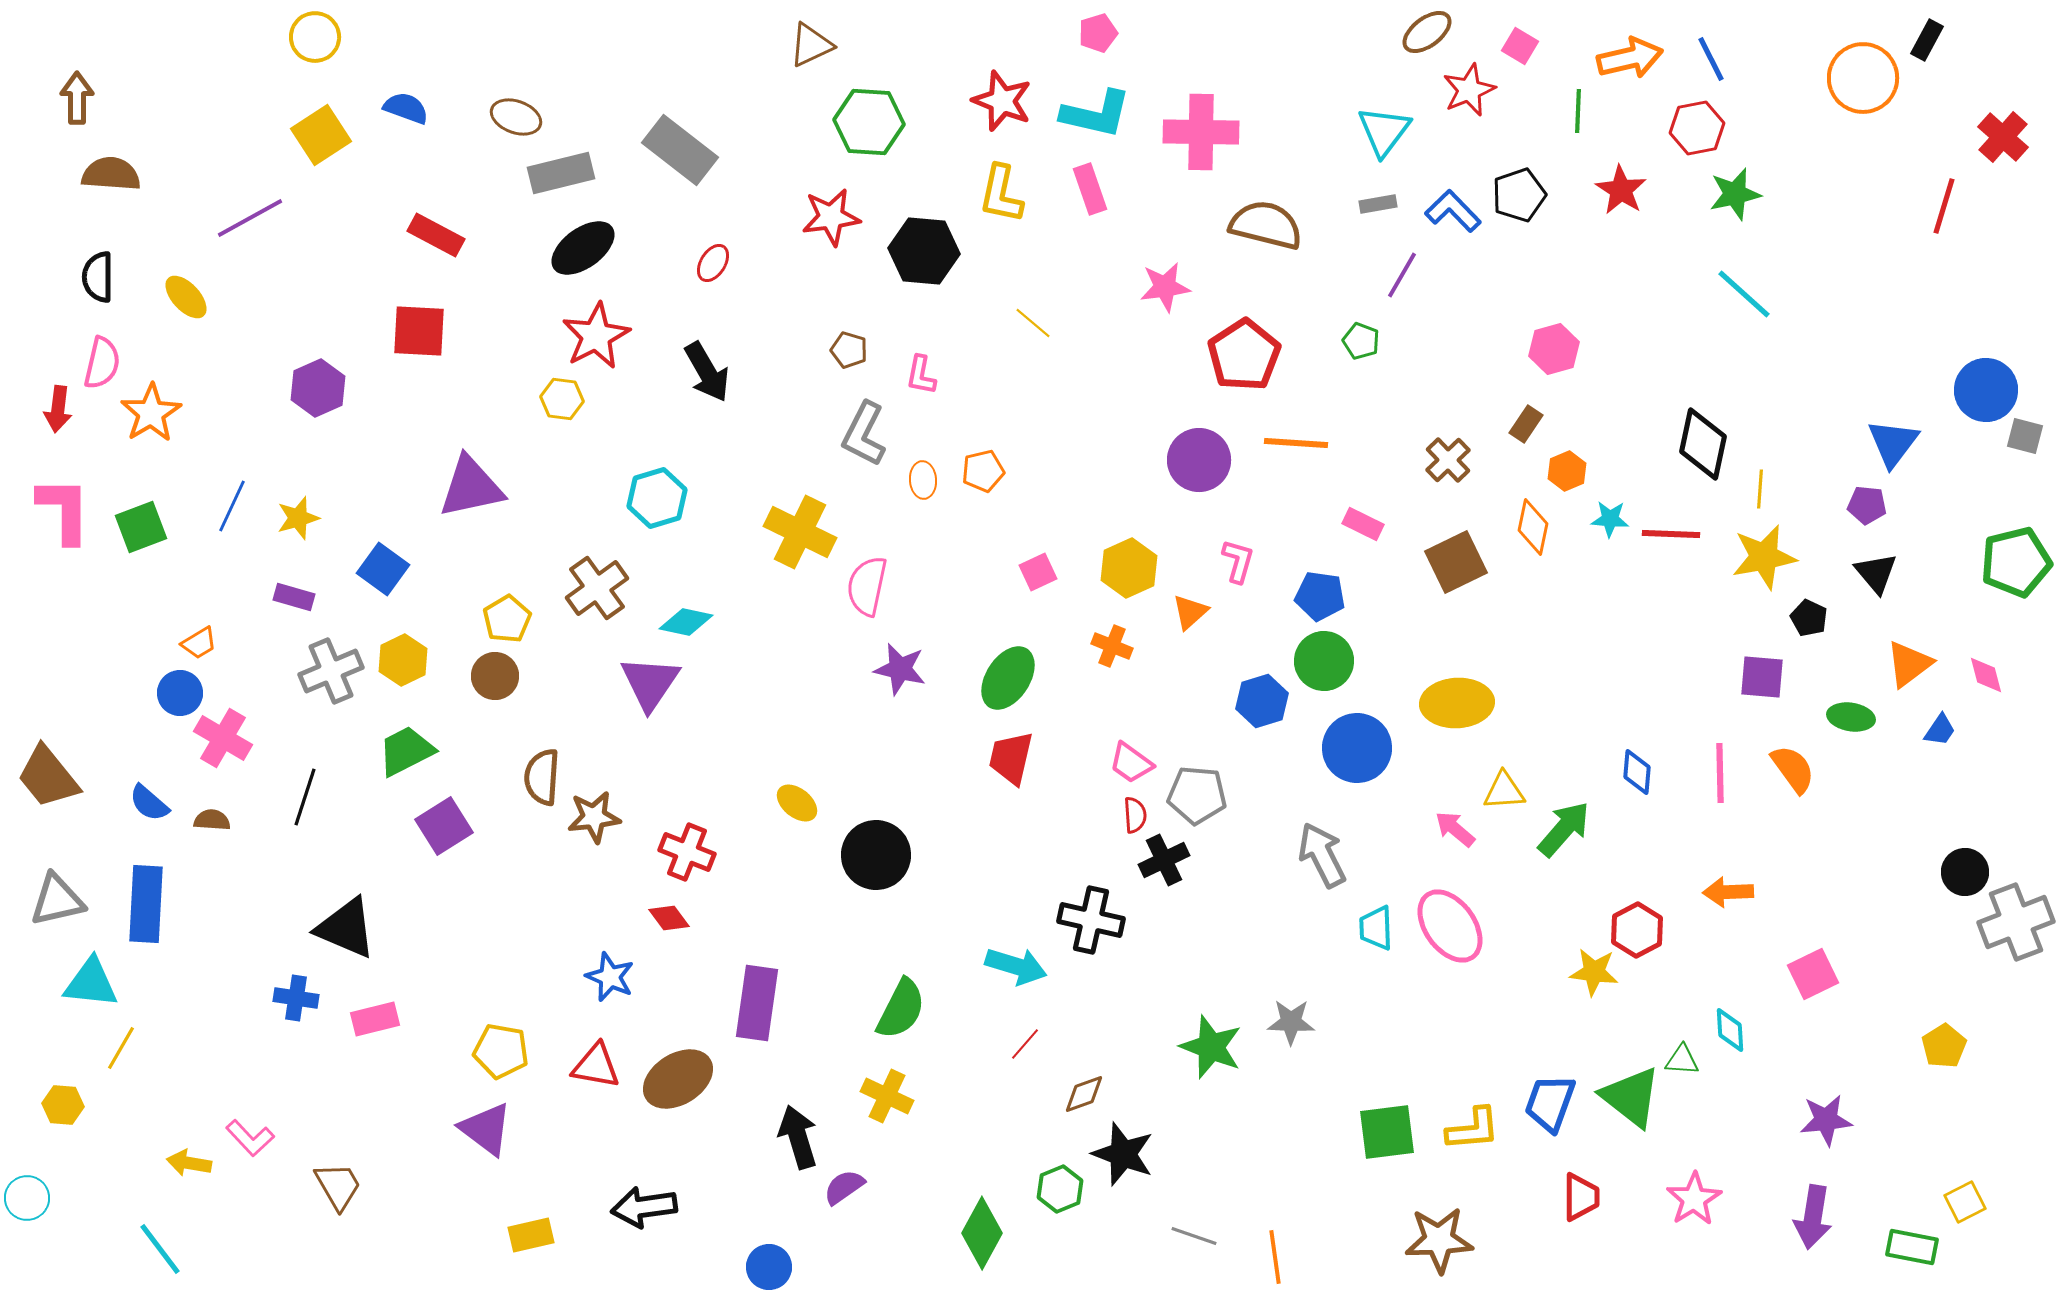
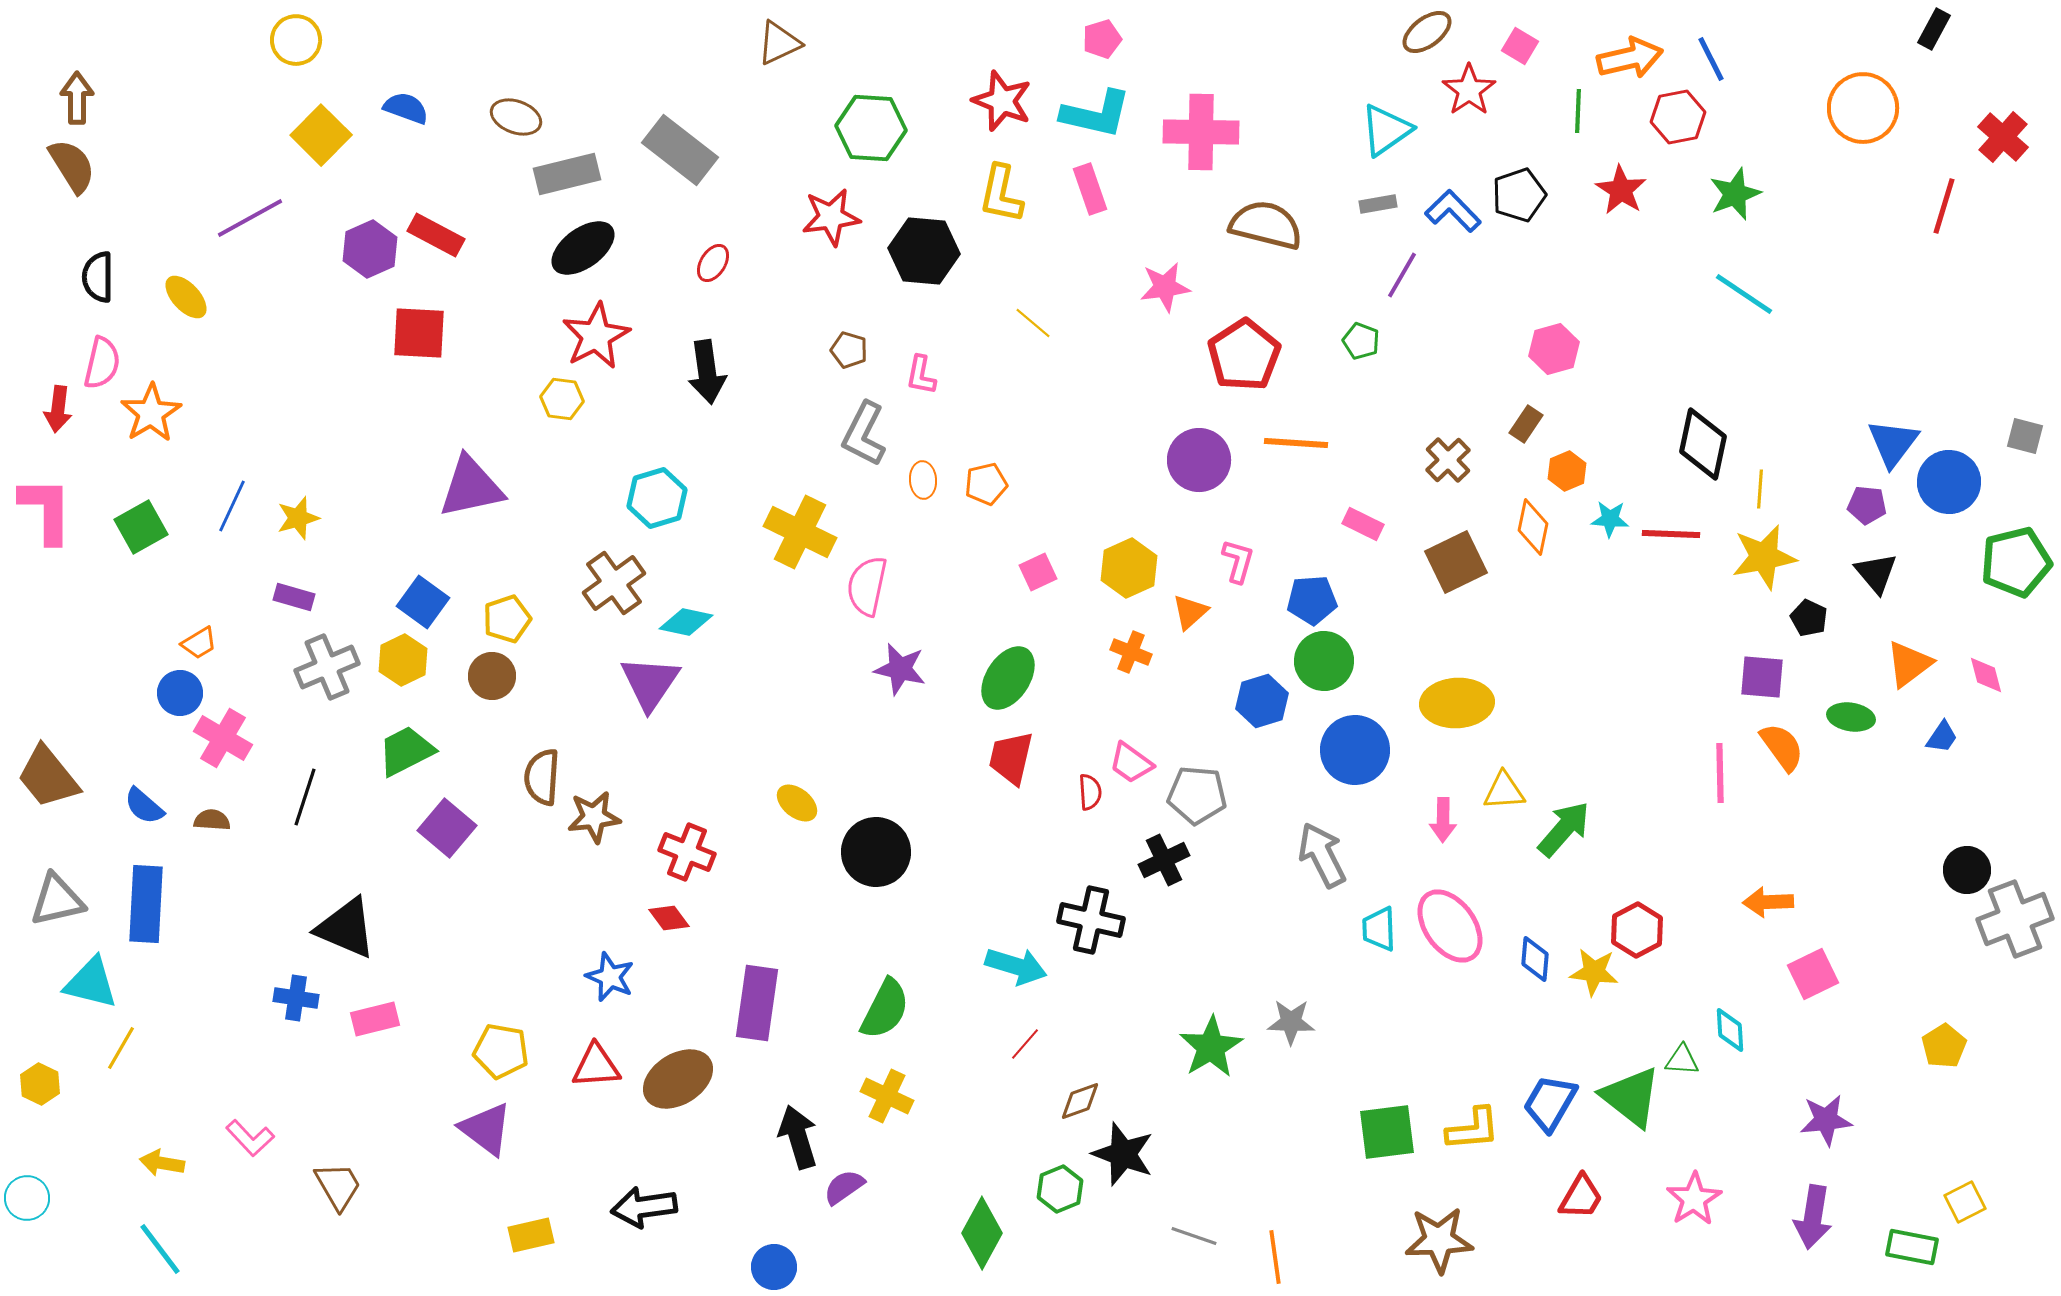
pink pentagon at (1098, 33): moved 4 px right, 6 px down
yellow circle at (315, 37): moved 19 px left, 3 px down
black rectangle at (1927, 40): moved 7 px right, 11 px up
brown triangle at (811, 45): moved 32 px left, 2 px up
orange circle at (1863, 78): moved 30 px down
red star at (1469, 90): rotated 12 degrees counterclockwise
green hexagon at (869, 122): moved 2 px right, 6 px down
red hexagon at (1697, 128): moved 19 px left, 11 px up
cyan triangle at (1384, 131): moved 2 px right, 1 px up; rotated 18 degrees clockwise
yellow square at (321, 135): rotated 12 degrees counterclockwise
gray rectangle at (561, 173): moved 6 px right, 1 px down
brown semicircle at (111, 174): moved 39 px left, 8 px up; rotated 54 degrees clockwise
green star at (1735, 194): rotated 8 degrees counterclockwise
cyan line at (1744, 294): rotated 8 degrees counterclockwise
red square at (419, 331): moved 2 px down
black arrow at (707, 372): rotated 22 degrees clockwise
purple hexagon at (318, 388): moved 52 px right, 139 px up
blue circle at (1986, 390): moved 37 px left, 92 px down
orange pentagon at (983, 471): moved 3 px right, 13 px down
pink L-shape at (64, 510): moved 18 px left
green square at (141, 527): rotated 8 degrees counterclockwise
blue square at (383, 569): moved 40 px right, 33 px down
brown cross at (597, 588): moved 17 px right, 5 px up
blue pentagon at (1320, 596): moved 8 px left, 4 px down; rotated 12 degrees counterclockwise
yellow pentagon at (507, 619): rotated 12 degrees clockwise
orange cross at (1112, 646): moved 19 px right, 6 px down
gray cross at (331, 671): moved 4 px left, 4 px up
brown circle at (495, 676): moved 3 px left
blue trapezoid at (1940, 730): moved 2 px right, 7 px down
blue circle at (1357, 748): moved 2 px left, 2 px down
orange semicircle at (1793, 769): moved 11 px left, 22 px up
blue diamond at (1637, 772): moved 102 px left, 187 px down
blue semicircle at (149, 803): moved 5 px left, 3 px down
red semicircle at (1135, 815): moved 45 px left, 23 px up
purple square at (444, 826): moved 3 px right, 2 px down; rotated 18 degrees counterclockwise
pink arrow at (1455, 829): moved 12 px left, 9 px up; rotated 129 degrees counterclockwise
black circle at (876, 855): moved 3 px up
black circle at (1965, 872): moved 2 px right, 2 px up
orange arrow at (1728, 892): moved 40 px right, 10 px down
gray cross at (2016, 922): moved 1 px left, 3 px up
cyan trapezoid at (1376, 928): moved 3 px right, 1 px down
cyan triangle at (91, 983): rotated 8 degrees clockwise
green semicircle at (901, 1009): moved 16 px left
green star at (1211, 1047): rotated 20 degrees clockwise
red triangle at (596, 1066): rotated 14 degrees counterclockwise
brown diamond at (1084, 1094): moved 4 px left, 7 px down
blue trapezoid at (1550, 1103): rotated 10 degrees clockwise
yellow hexagon at (63, 1105): moved 23 px left, 21 px up; rotated 21 degrees clockwise
yellow arrow at (189, 1163): moved 27 px left
red trapezoid at (1581, 1197): rotated 30 degrees clockwise
blue circle at (769, 1267): moved 5 px right
